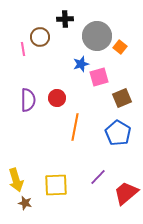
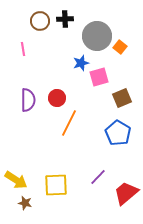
brown circle: moved 16 px up
blue star: moved 1 px up
orange line: moved 6 px left, 4 px up; rotated 16 degrees clockwise
yellow arrow: rotated 40 degrees counterclockwise
